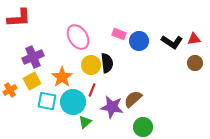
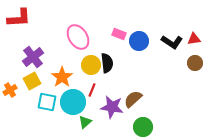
purple cross: rotated 15 degrees counterclockwise
cyan square: moved 1 px down
